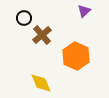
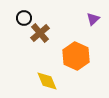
purple triangle: moved 9 px right, 8 px down
brown cross: moved 2 px left, 2 px up
yellow diamond: moved 6 px right, 2 px up
